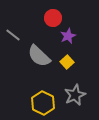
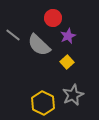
gray semicircle: moved 11 px up
gray star: moved 2 px left
